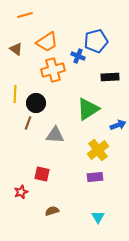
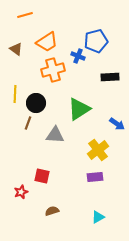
green triangle: moved 9 px left
blue arrow: moved 1 px left, 1 px up; rotated 56 degrees clockwise
red square: moved 2 px down
cyan triangle: rotated 32 degrees clockwise
